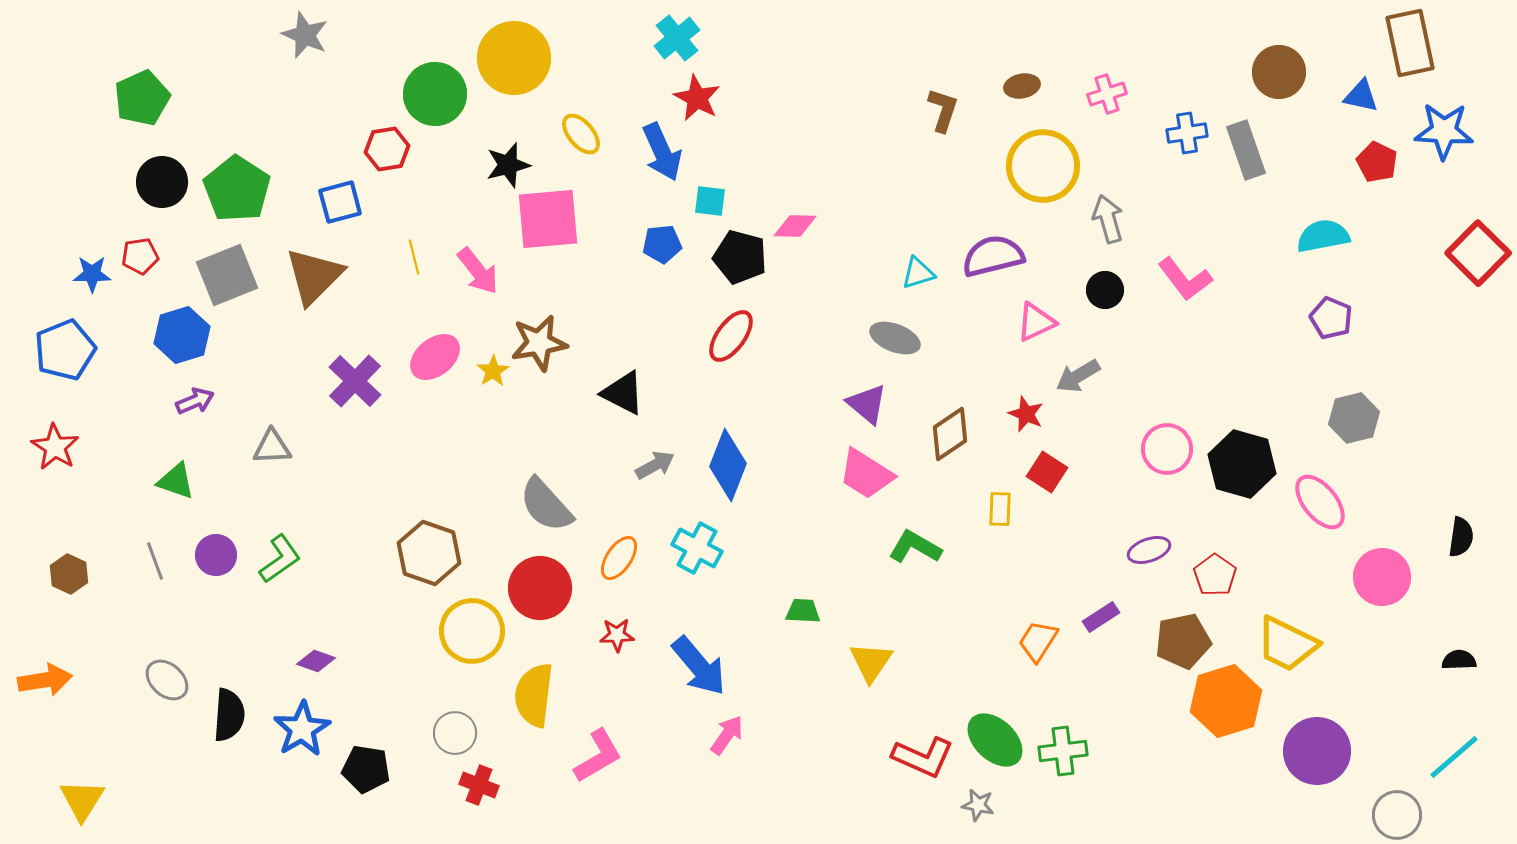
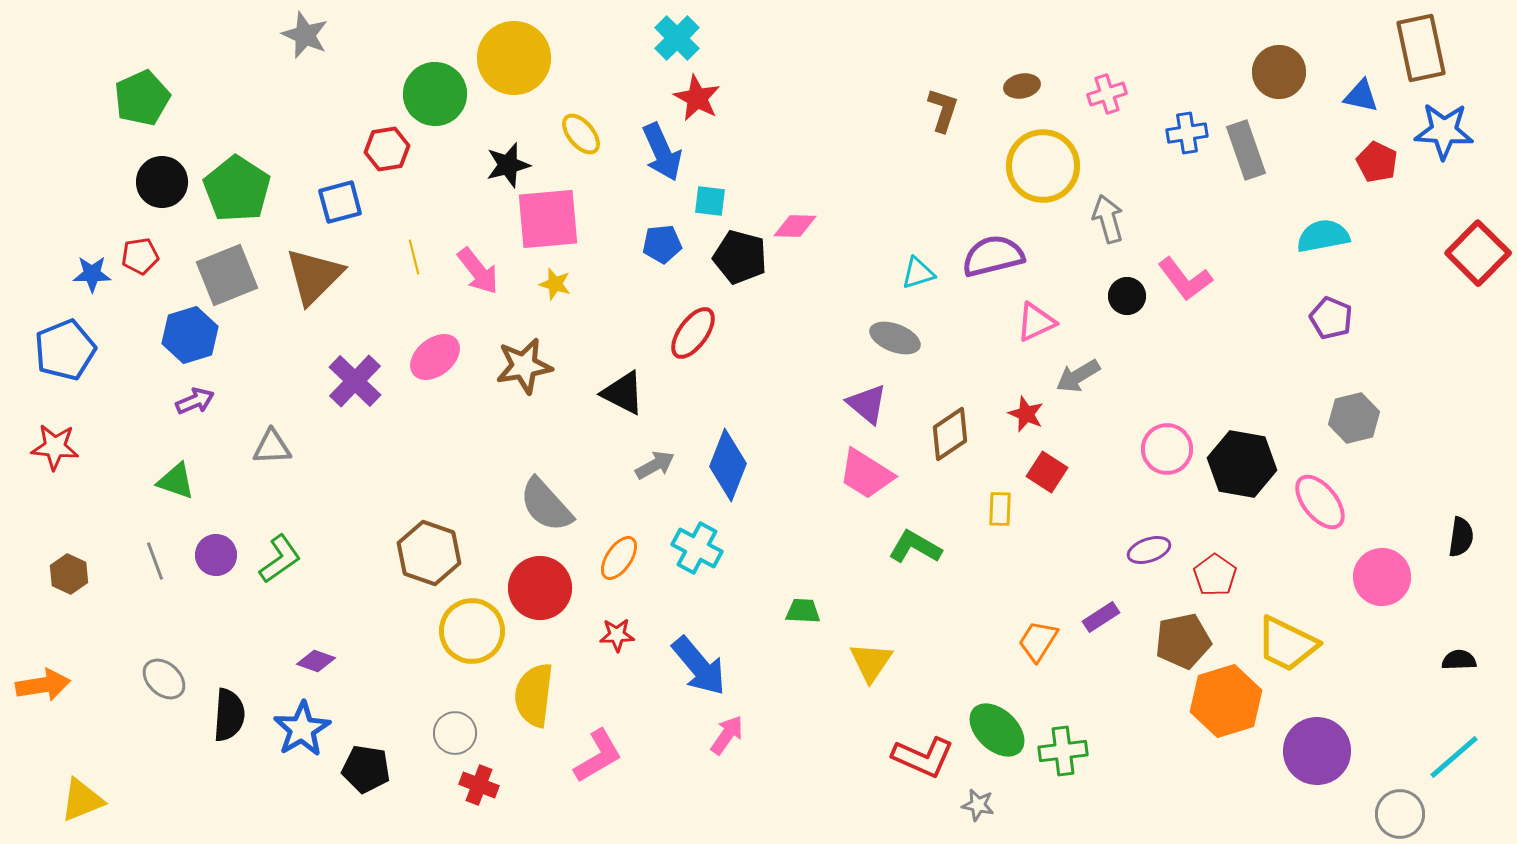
cyan cross at (677, 38): rotated 6 degrees counterclockwise
brown rectangle at (1410, 43): moved 11 px right, 5 px down
black circle at (1105, 290): moved 22 px right, 6 px down
blue hexagon at (182, 335): moved 8 px right
red ellipse at (731, 336): moved 38 px left, 3 px up
brown star at (539, 343): moved 15 px left, 23 px down
yellow star at (493, 371): moved 62 px right, 87 px up; rotated 24 degrees counterclockwise
red star at (55, 447): rotated 27 degrees counterclockwise
black hexagon at (1242, 464): rotated 6 degrees counterclockwise
orange arrow at (45, 680): moved 2 px left, 5 px down
gray ellipse at (167, 680): moved 3 px left, 1 px up
green ellipse at (995, 740): moved 2 px right, 10 px up
yellow triangle at (82, 800): rotated 36 degrees clockwise
gray circle at (1397, 815): moved 3 px right, 1 px up
